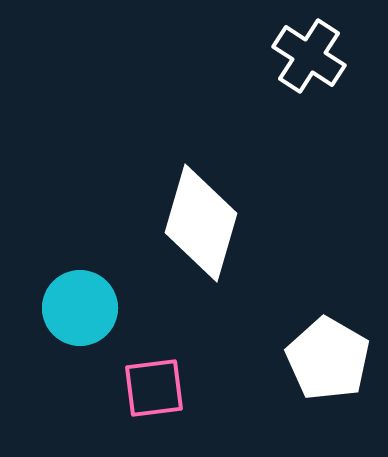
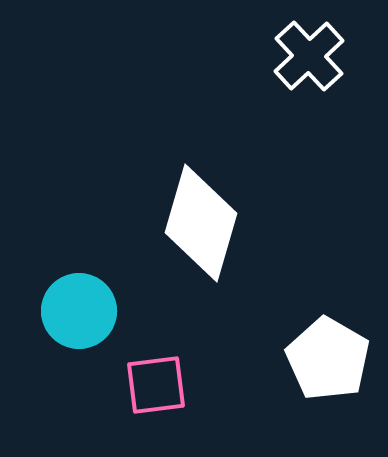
white cross: rotated 14 degrees clockwise
cyan circle: moved 1 px left, 3 px down
pink square: moved 2 px right, 3 px up
